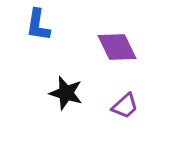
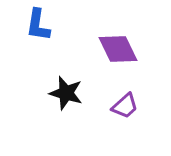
purple diamond: moved 1 px right, 2 px down
